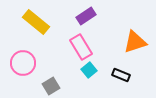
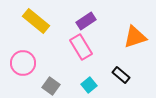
purple rectangle: moved 5 px down
yellow rectangle: moved 1 px up
orange triangle: moved 5 px up
cyan square: moved 15 px down
black rectangle: rotated 18 degrees clockwise
gray square: rotated 24 degrees counterclockwise
